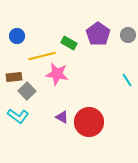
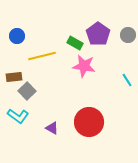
green rectangle: moved 6 px right
pink star: moved 27 px right, 8 px up
purple triangle: moved 10 px left, 11 px down
